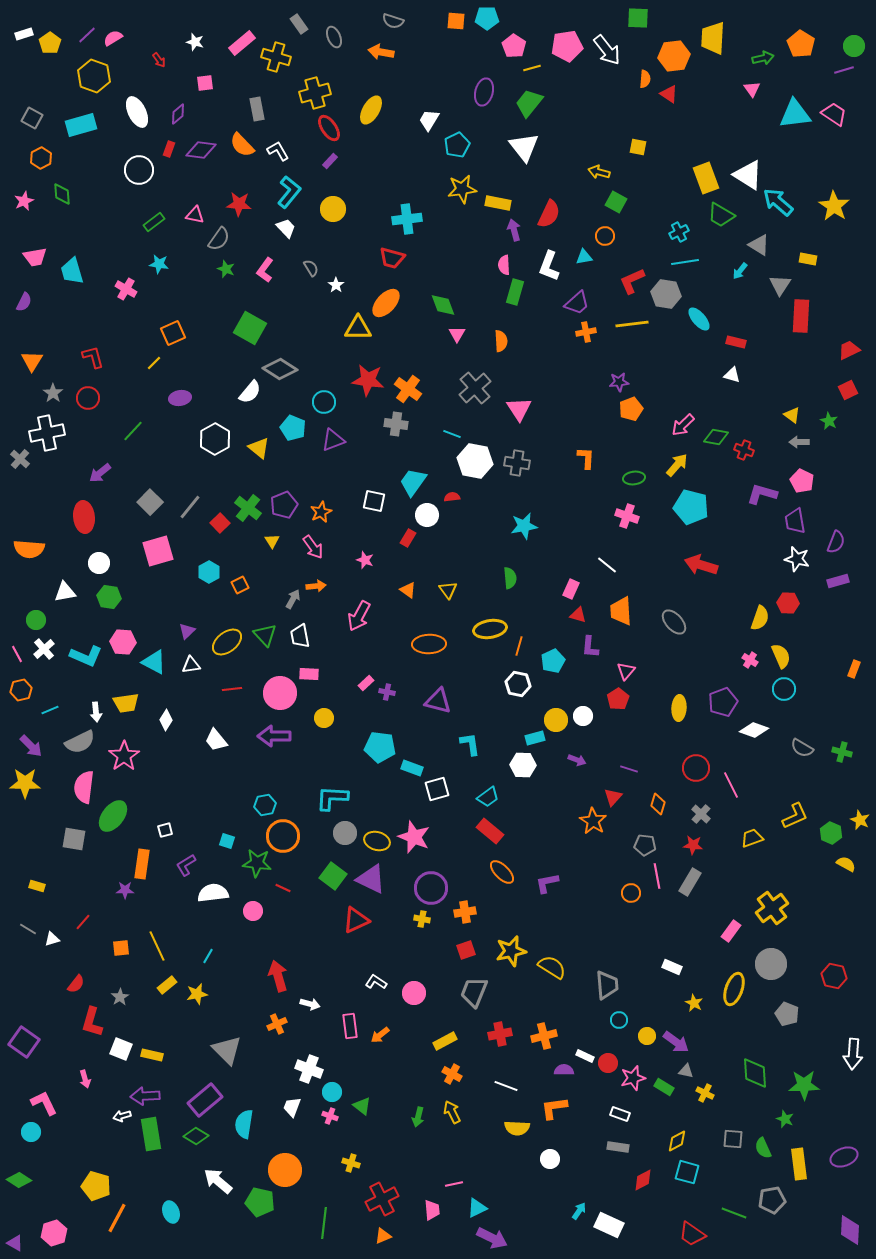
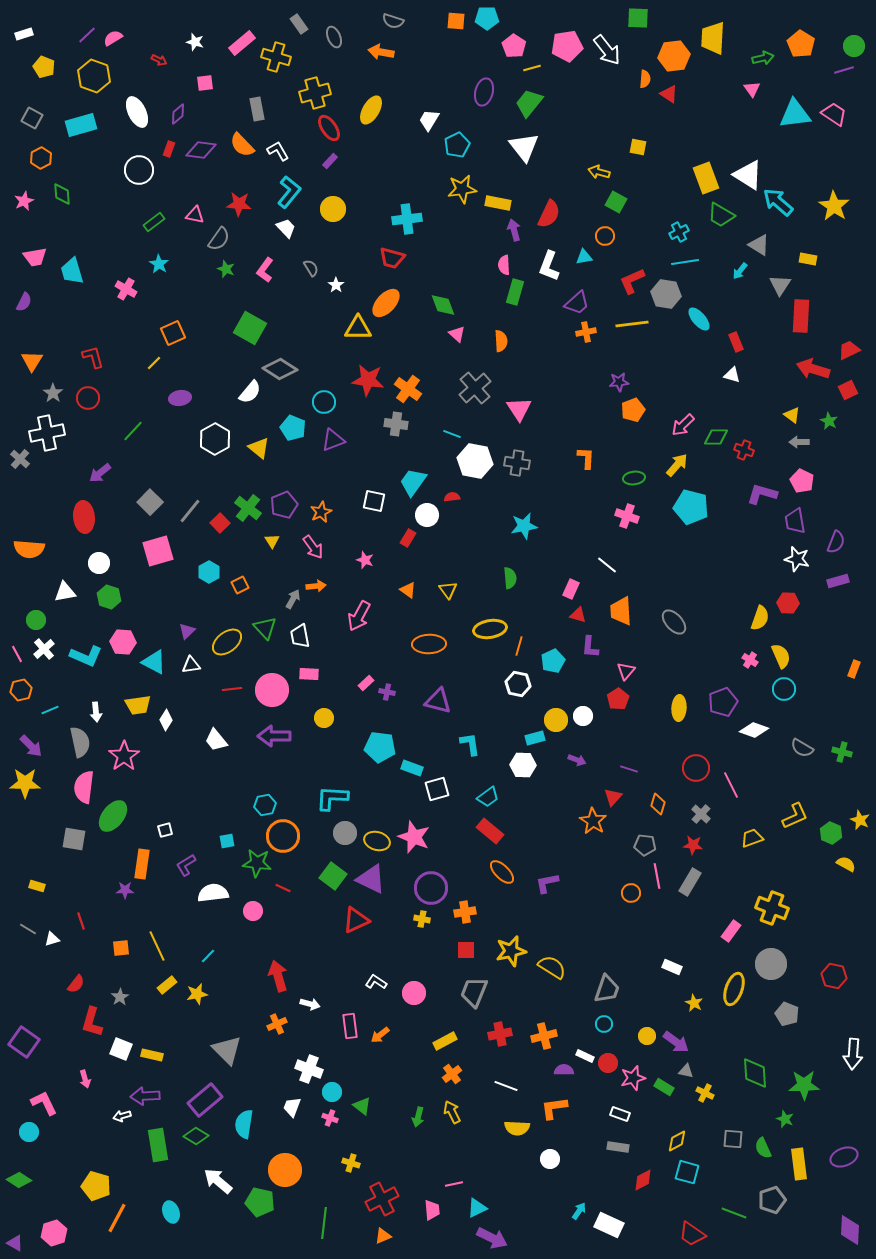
yellow pentagon at (50, 43): moved 6 px left, 24 px down; rotated 15 degrees counterclockwise
red arrow at (159, 60): rotated 28 degrees counterclockwise
cyan star at (159, 264): rotated 24 degrees clockwise
pink triangle at (457, 334): rotated 18 degrees counterclockwise
red rectangle at (736, 342): rotated 54 degrees clockwise
orange pentagon at (631, 409): moved 2 px right, 1 px down
green diamond at (716, 437): rotated 10 degrees counterclockwise
gray line at (190, 507): moved 4 px down
red arrow at (701, 565): moved 112 px right, 196 px up
green hexagon at (109, 597): rotated 10 degrees clockwise
green triangle at (265, 635): moved 7 px up
pink circle at (280, 693): moved 8 px left, 3 px up
yellow trapezoid at (126, 703): moved 12 px right, 2 px down
gray semicircle at (80, 742): rotated 76 degrees counterclockwise
cyan square at (227, 841): rotated 28 degrees counterclockwise
yellow cross at (772, 908): rotated 32 degrees counterclockwise
red line at (83, 922): moved 2 px left, 1 px up; rotated 60 degrees counterclockwise
red square at (466, 950): rotated 18 degrees clockwise
cyan line at (208, 956): rotated 14 degrees clockwise
gray trapezoid at (607, 985): moved 4 px down; rotated 24 degrees clockwise
cyan circle at (619, 1020): moved 15 px left, 4 px down
orange cross at (452, 1074): rotated 24 degrees clockwise
pink cross at (330, 1116): moved 2 px down
cyan circle at (31, 1132): moved 2 px left
green rectangle at (151, 1134): moved 7 px right, 11 px down
gray pentagon at (772, 1200): rotated 8 degrees counterclockwise
